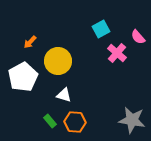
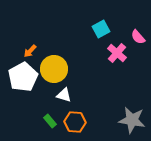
orange arrow: moved 9 px down
yellow circle: moved 4 px left, 8 px down
